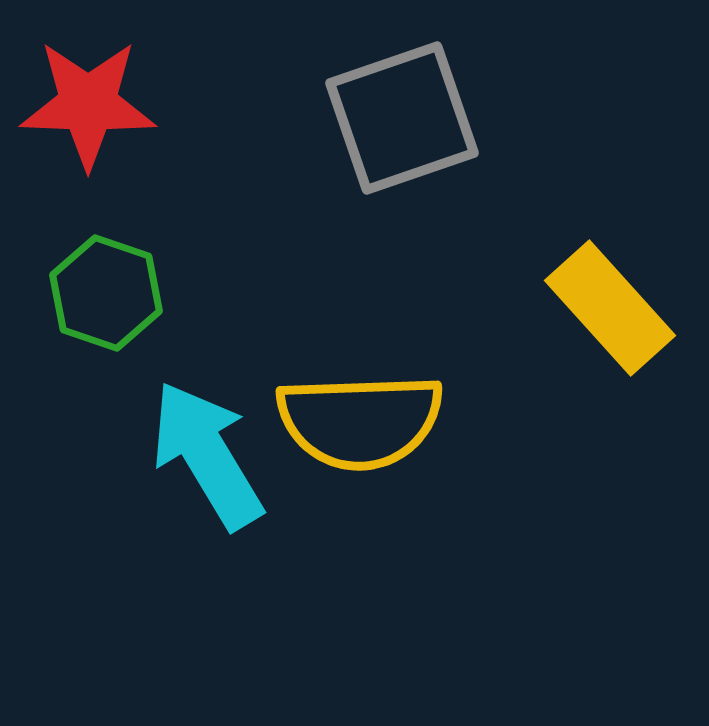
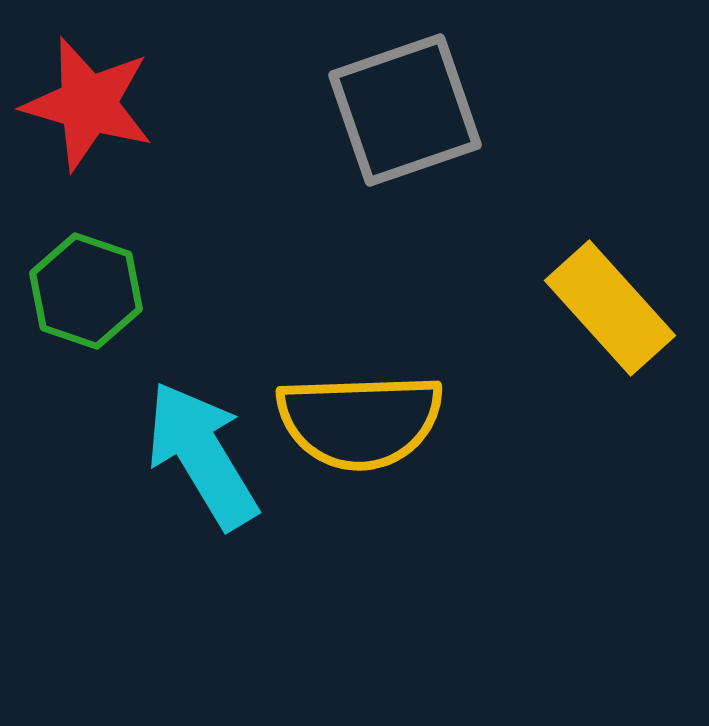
red star: rotated 14 degrees clockwise
gray square: moved 3 px right, 8 px up
green hexagon: moved 20 px left, 2 px up
cyan arrow: moved 5 px left
